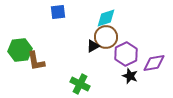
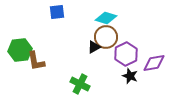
blue square: moved 1 px left
cyan diamond: rotated 35 degrees clockwise
black triangle: moved 1 px right, 1 px down
